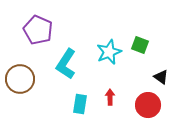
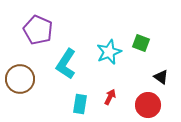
green square: moved 1 px right, 2 px up
red arrow: rotated 28 degrees clockwise
